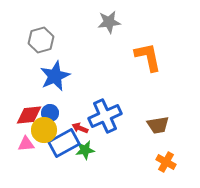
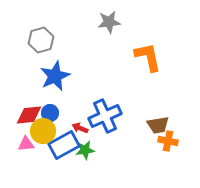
yellow circle: moved 1 px left, 1 px down
blue rectangle: moved 2 px down
orange cross: moved 2 px right, 21 px up; rotated 18 degrees counterclockwise
